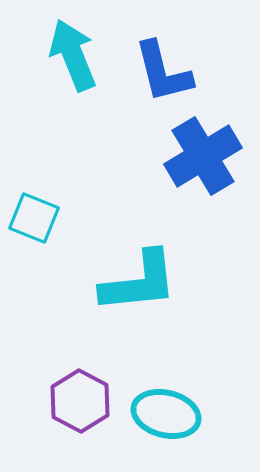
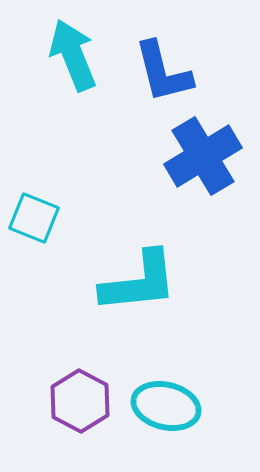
cyan ellipse: moved 8 px up
